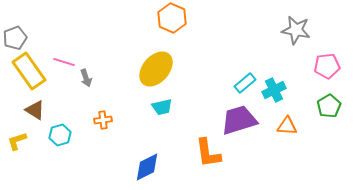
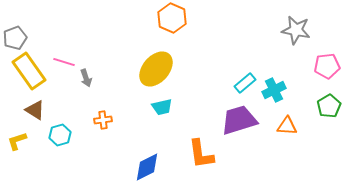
orange L-shape: moved 7 px left, 1 px down
